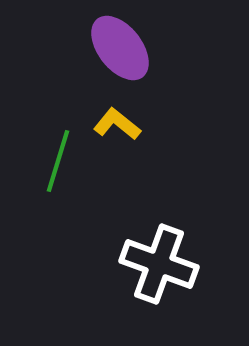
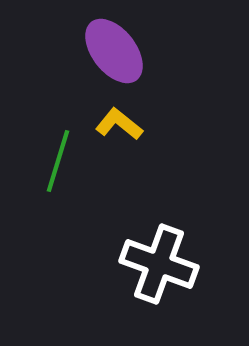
purple ellipse: moved 6 px left, 3 px down
yellow L-shape: moved 2 px right
